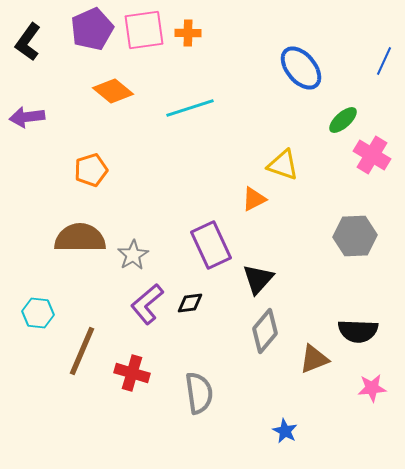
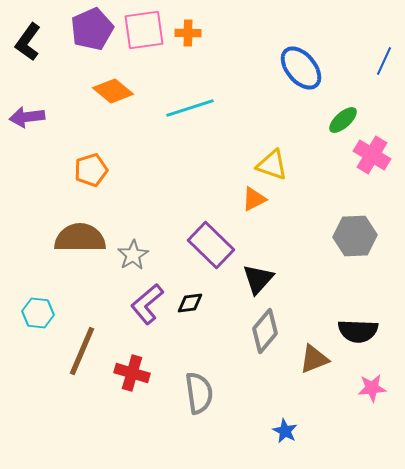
yellow triangle: moved 11 px left
purple rectangle: rotated 21 degrees counterclockwise
